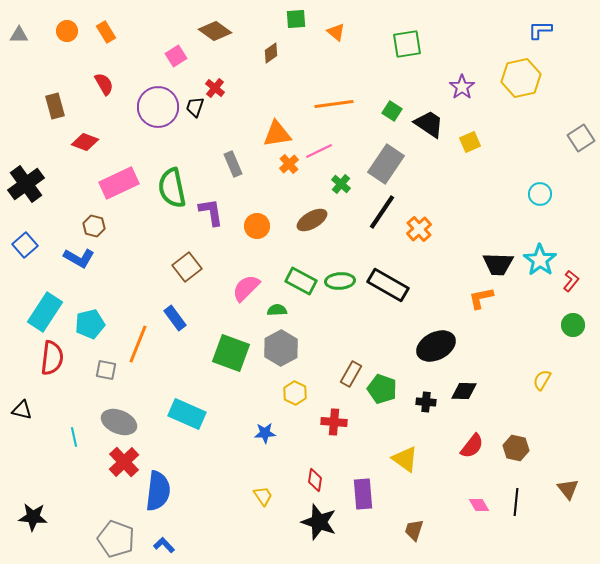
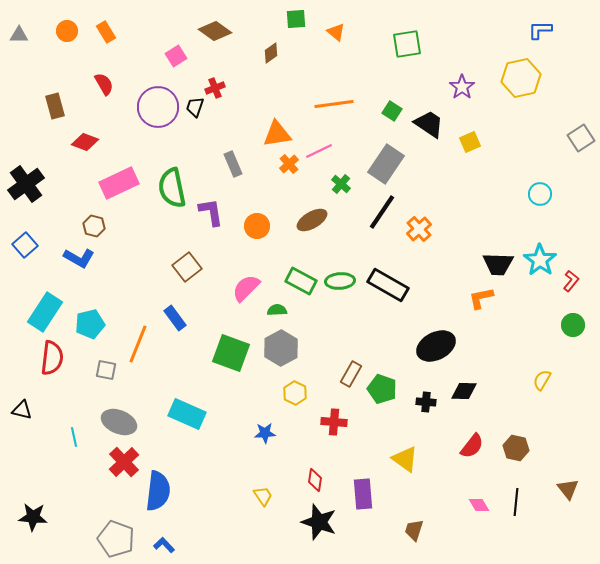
red cross at (215, 88): rotated 30 degrees clockwise
